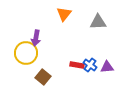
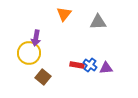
yellow circle: moved 3 px right
purple triangle: moved 1 px left, 1 px down
